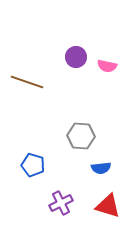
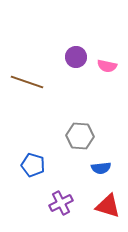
gray hexagon: moved 1 px left
